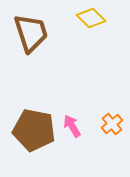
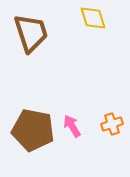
yellow diamond: moved 2 px right; rotated 28 degrees clockwise
orange cross: rotated 20 degrees clockwise
brown pentagon: moved 1 px left
